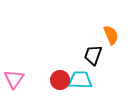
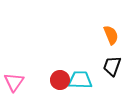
black trapezoid: moved 19 px right, 11 px down
pink triangle: moved 3 px down
